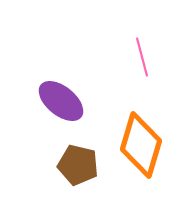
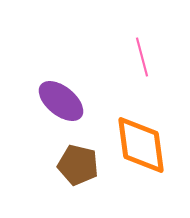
orange diamond: rotated 24 degrees counterclockwise
